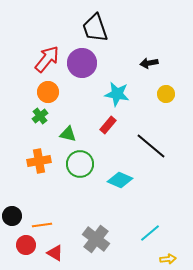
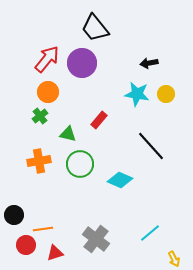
black trapezoid: rotated 20 degrees counterclockwise
cyan star: moved 20 px right
red rectangle: moved 9 px left, 5 px up
black line: rotated 8 degrees clockwise
black circle: moved 2 px right, 1 px up
orange line: moved 1 px right, 4 px down
red triangle: rotated 48 degrees counterclockwise
yellow arrow: moved 6 px right; rotated 70 degrees clockwise
